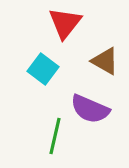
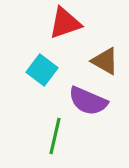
red triangle: rotated 33 degrees clockwise
cyan square: moved 1 px left, 1 px down
purple semicircle: moved 2 px left, 8 px up
